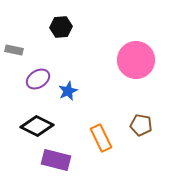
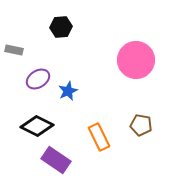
orange rectangle: moved 2 px left, 1 px up
purple rectangle: rotated 20 degrees clockwise
